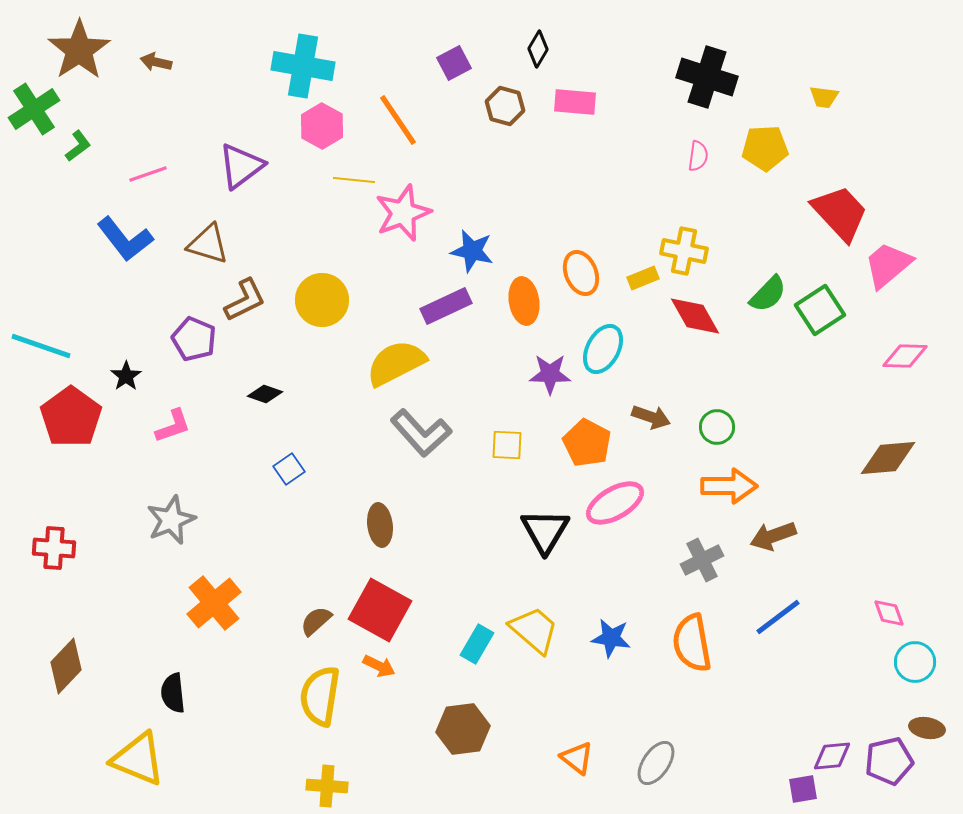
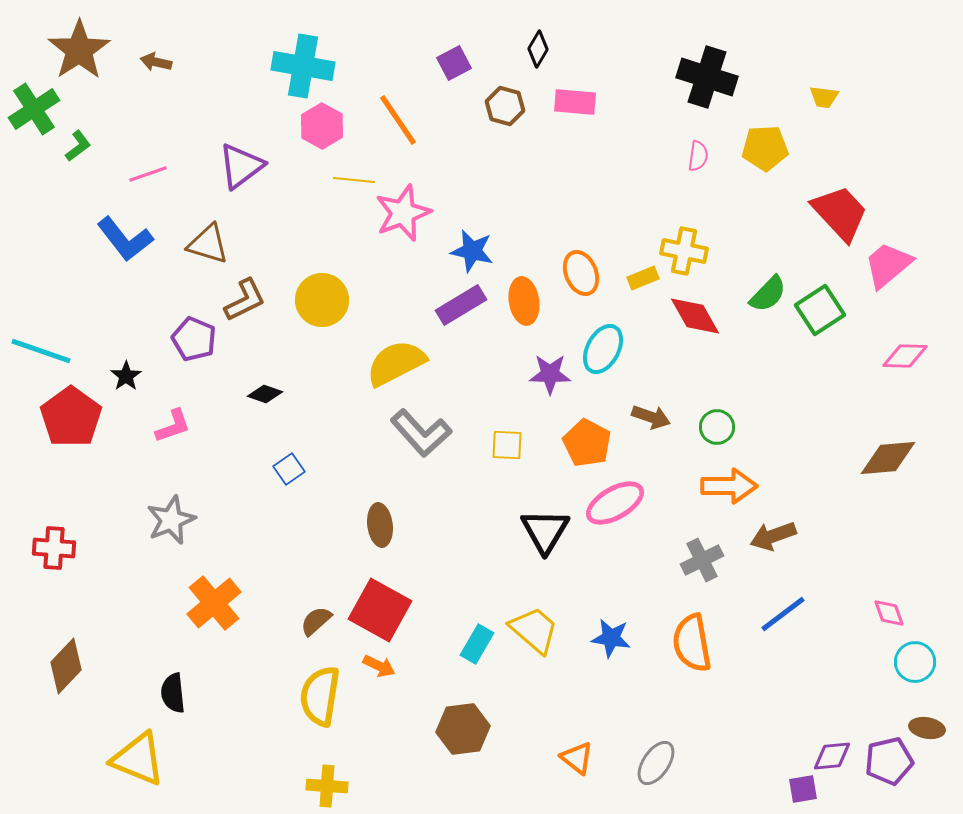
purple rectangle at (446, 306): moved 15 px right, 1 px up; rotated 6 degrees counterclockwise
cyan line at (41, 346): moved 5 px down
blue line at (778, 617): moved 5 px right, 3 px up
